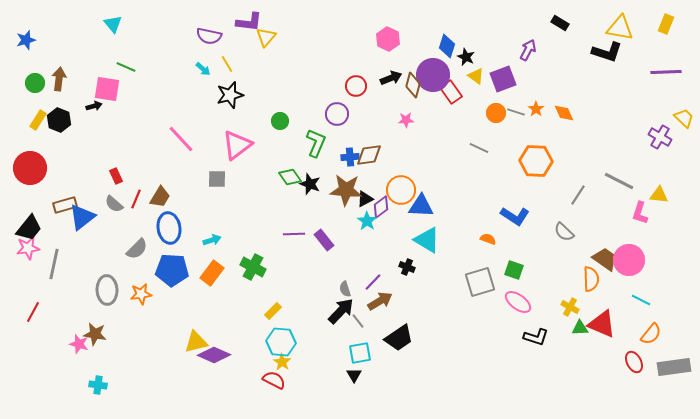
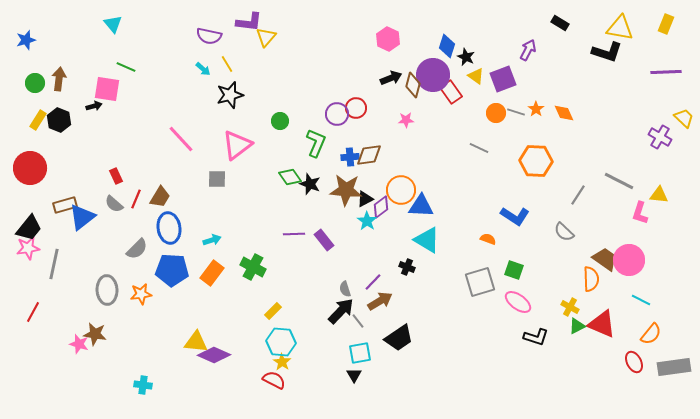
red circle at (356, 86): moved 22 px down
green triangle at (580, 328): moved 3 px left, 2 px up; rotated 24 degrees counterclockwise
yellow triangle at (196, 342): rotated 20 degrees clockwise
cyan cross at (98, 385): moved 45 px right
